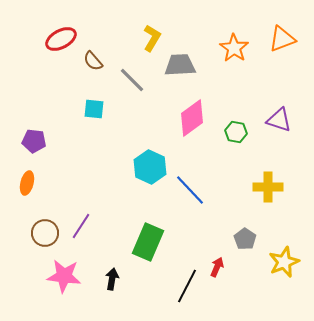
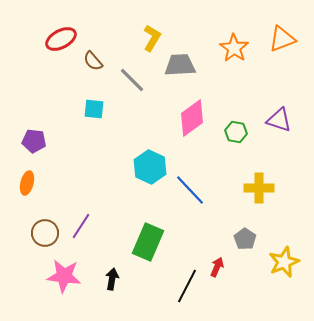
yellow cross: moved 9 px left, 1 px down
